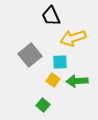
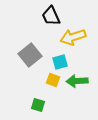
yellow arrow: moved 1 px up
cyan square: rotated 14 degrees counterclockwise
yellow square: rotated 16 degrees counterclockwise
green square: moved 5 px left; rotated 24 degrees counterclockwise
